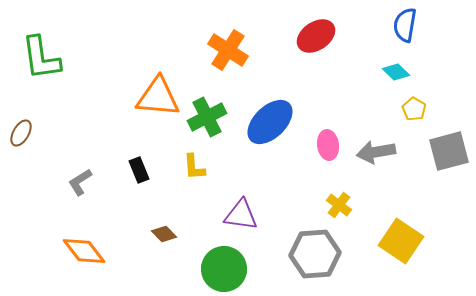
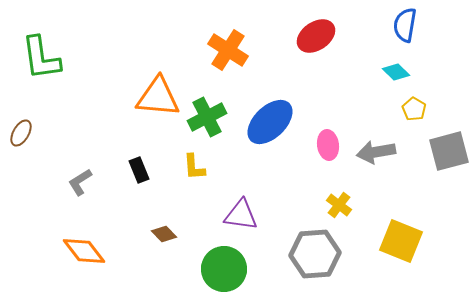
yellow square: rotated 12 degrees counterclockwise
